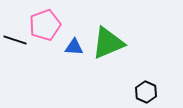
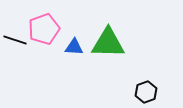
pink pentagon: moved 1 px left, 4 px down
green triangle: rotated 24 degrees clockwise
black hexagon: rotated 15 degrees clockwise
